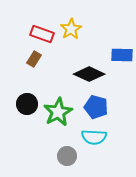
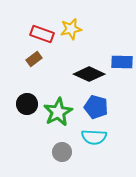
yellow star: rotated 20 degrees clockwise
blue rectangle: moved 7 px down
brown rectangle: rotated 21 degrees clockwise
gray circle: moved 5 px left, 4 px up
